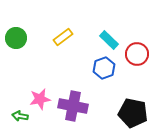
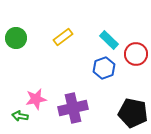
red circle: moved 1 px left
pink star: moved 4 px left
purple cross: moved 2 px down; rotated 24 degrees counterclockwise
